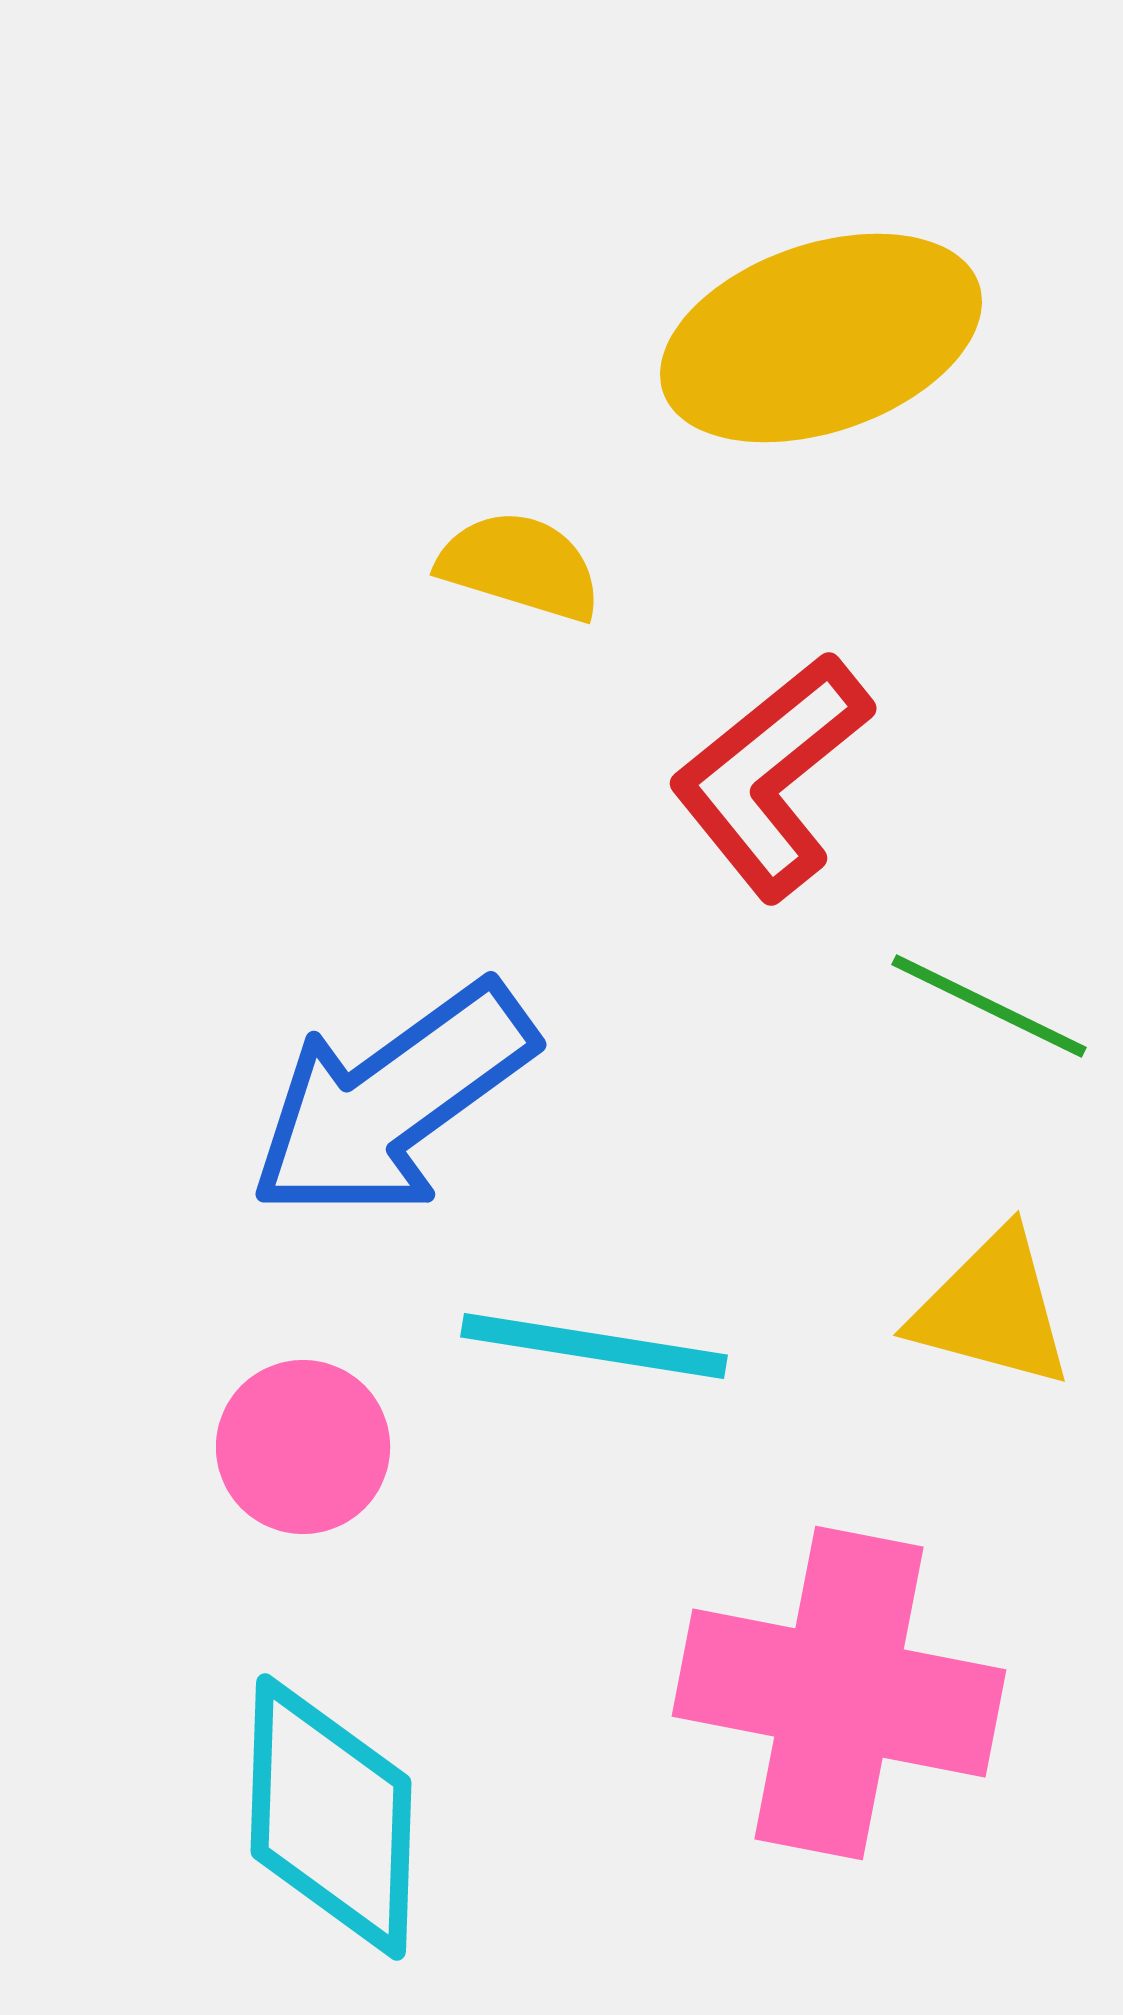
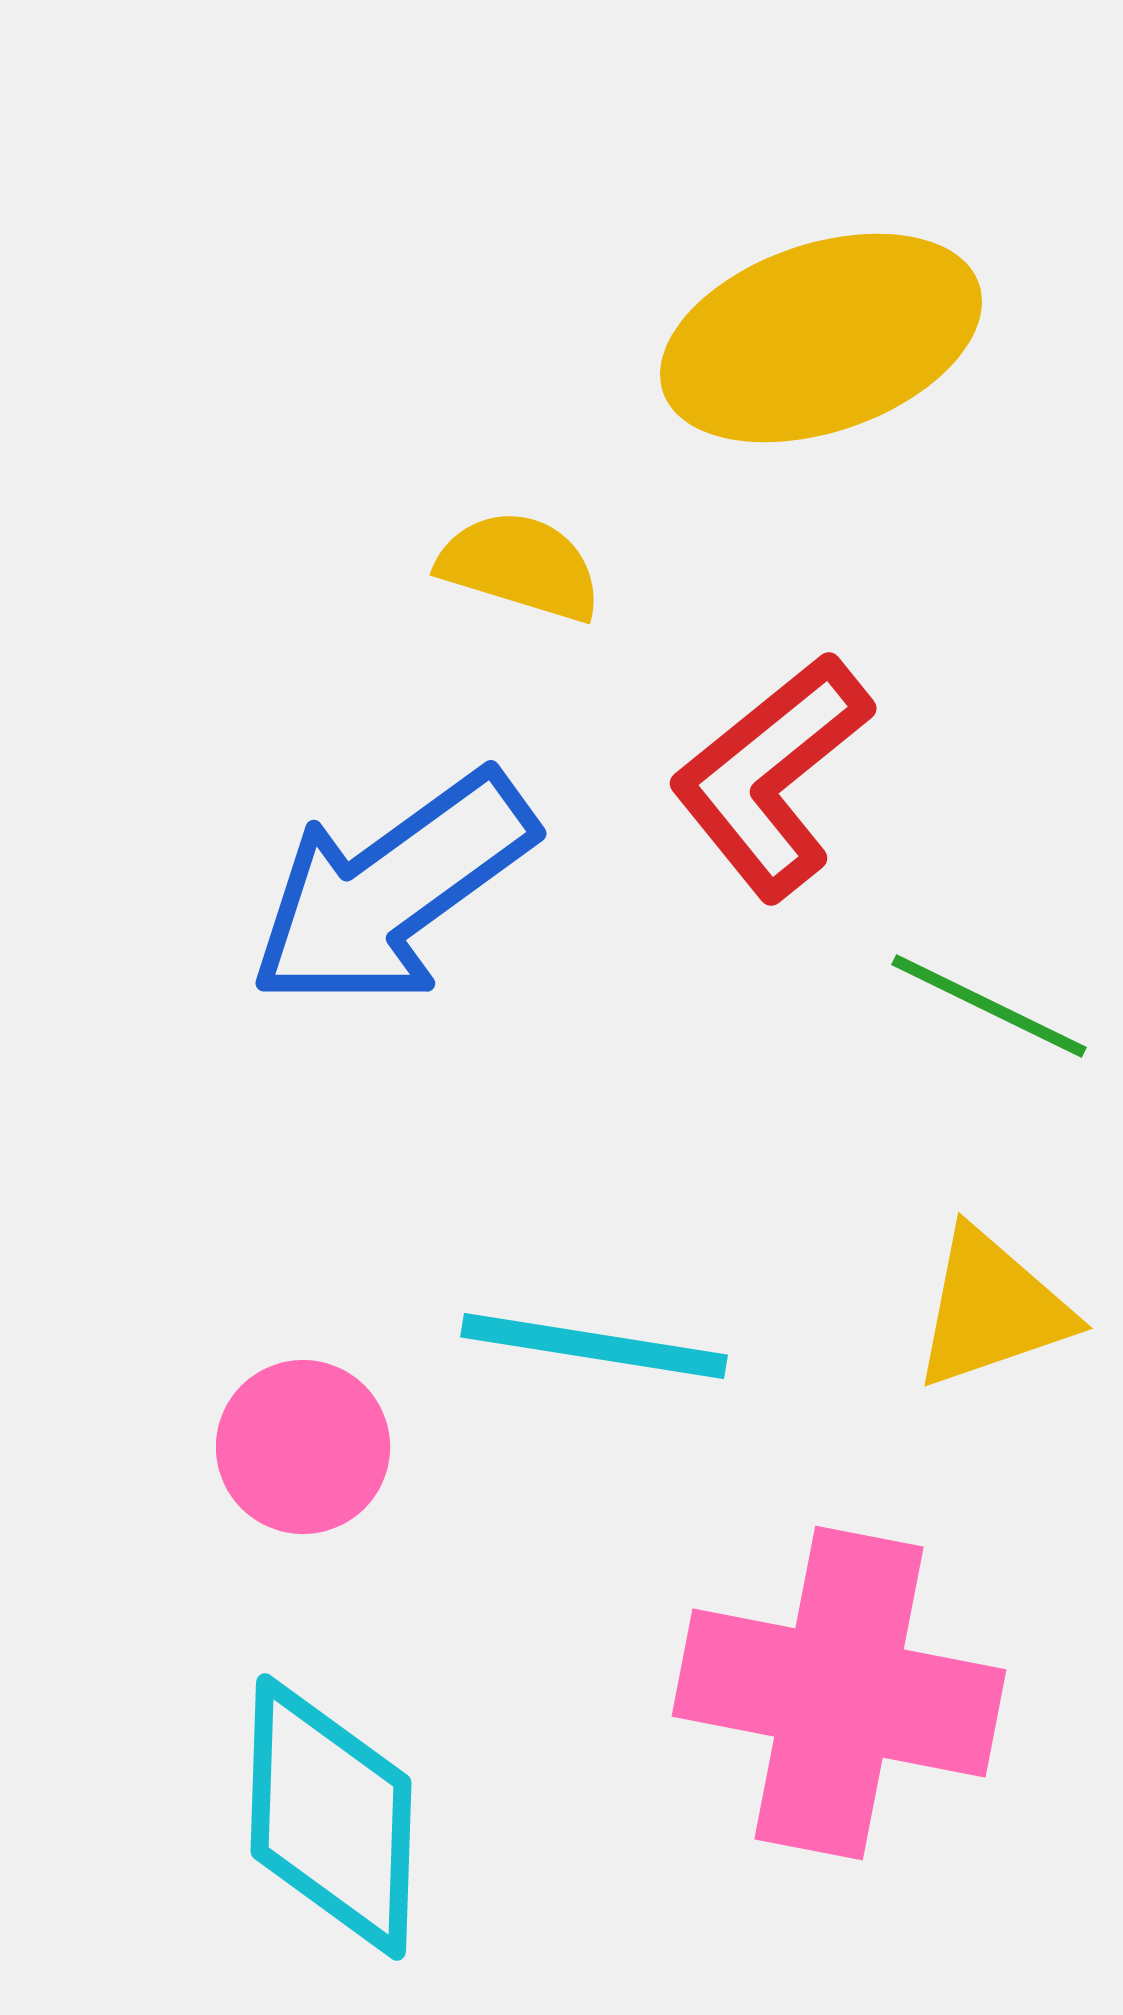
blue arrow: moved 211 px up
yellow triangle: rotated 34 degrees counterclockwise
